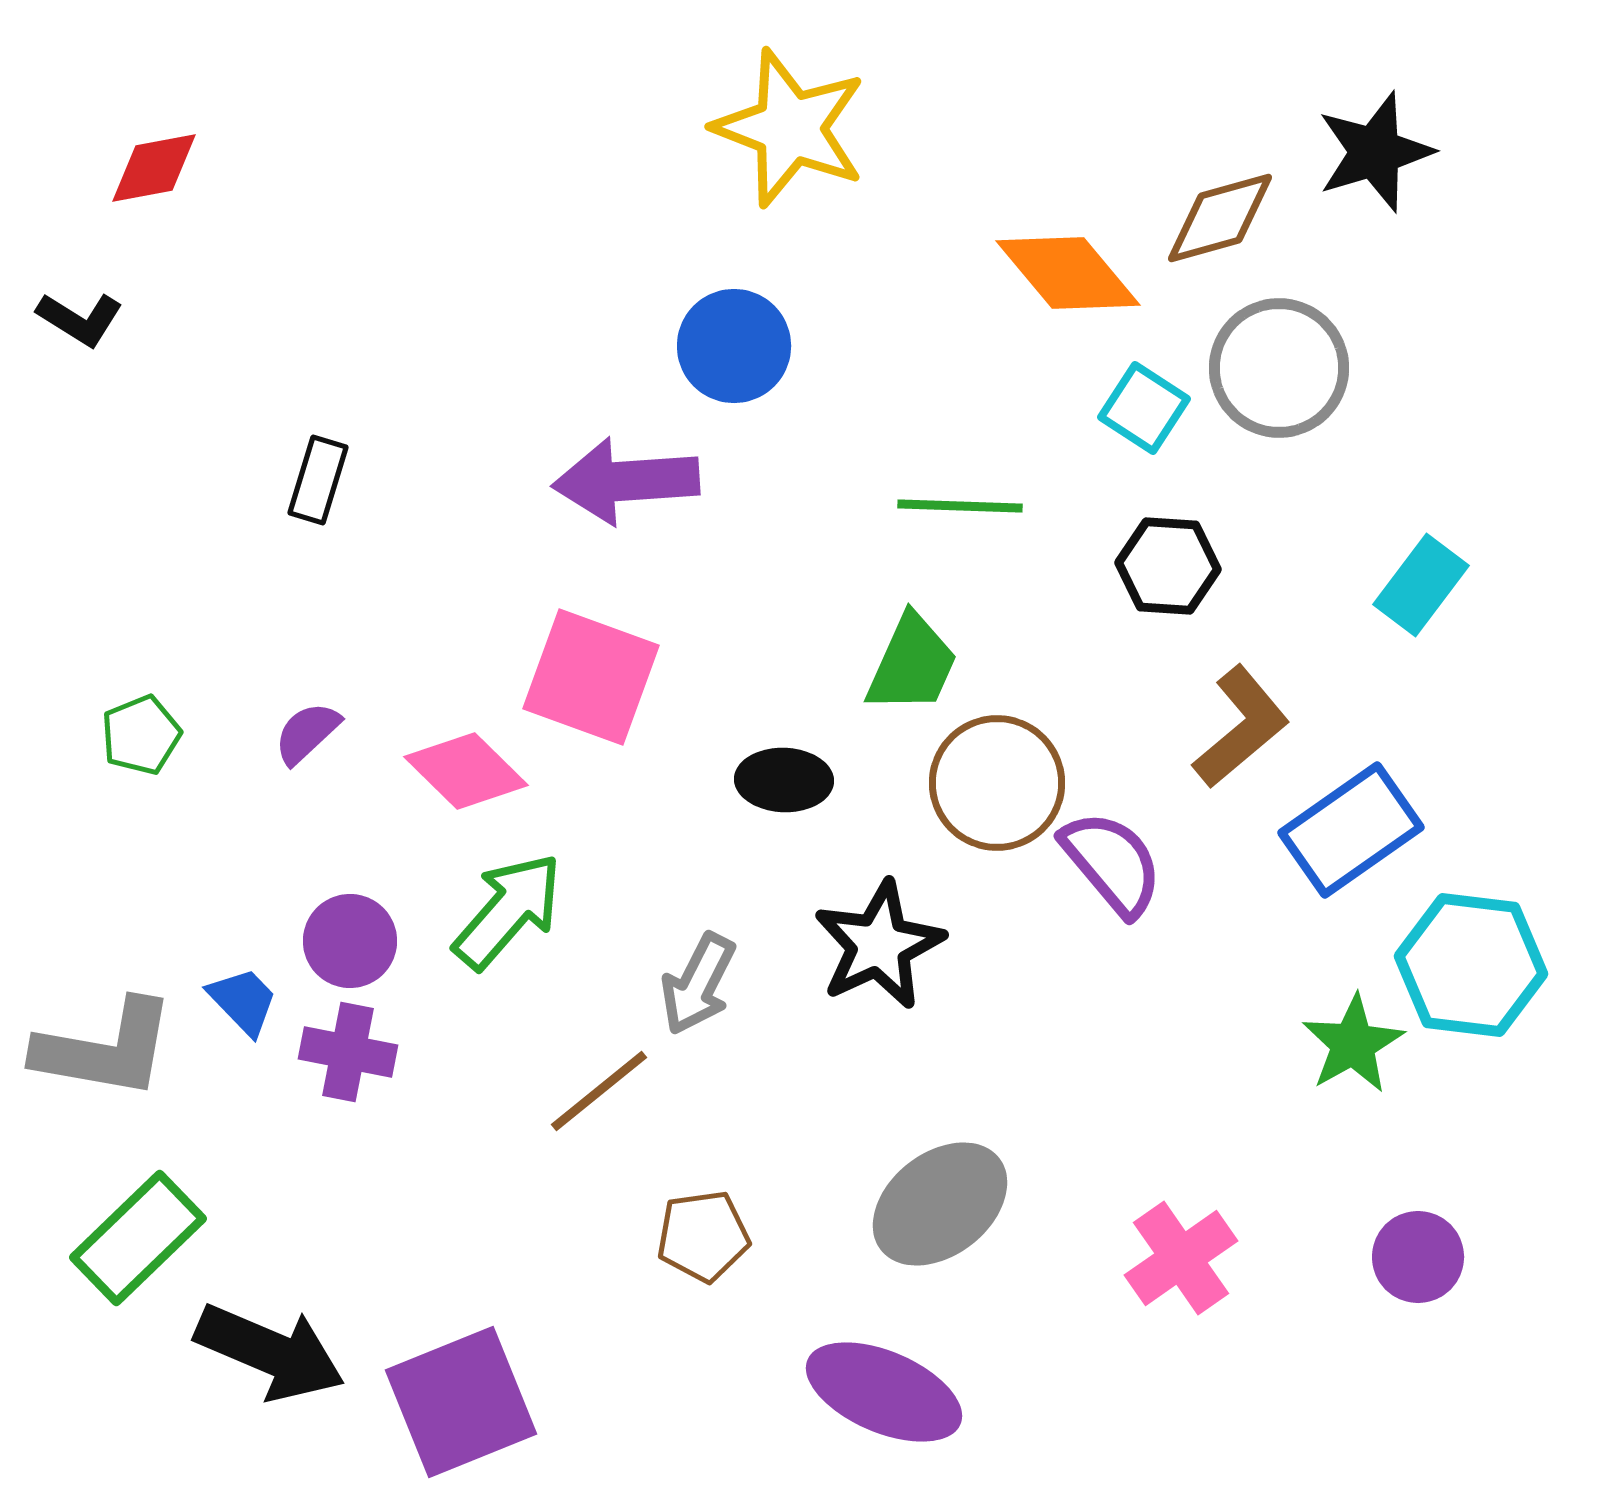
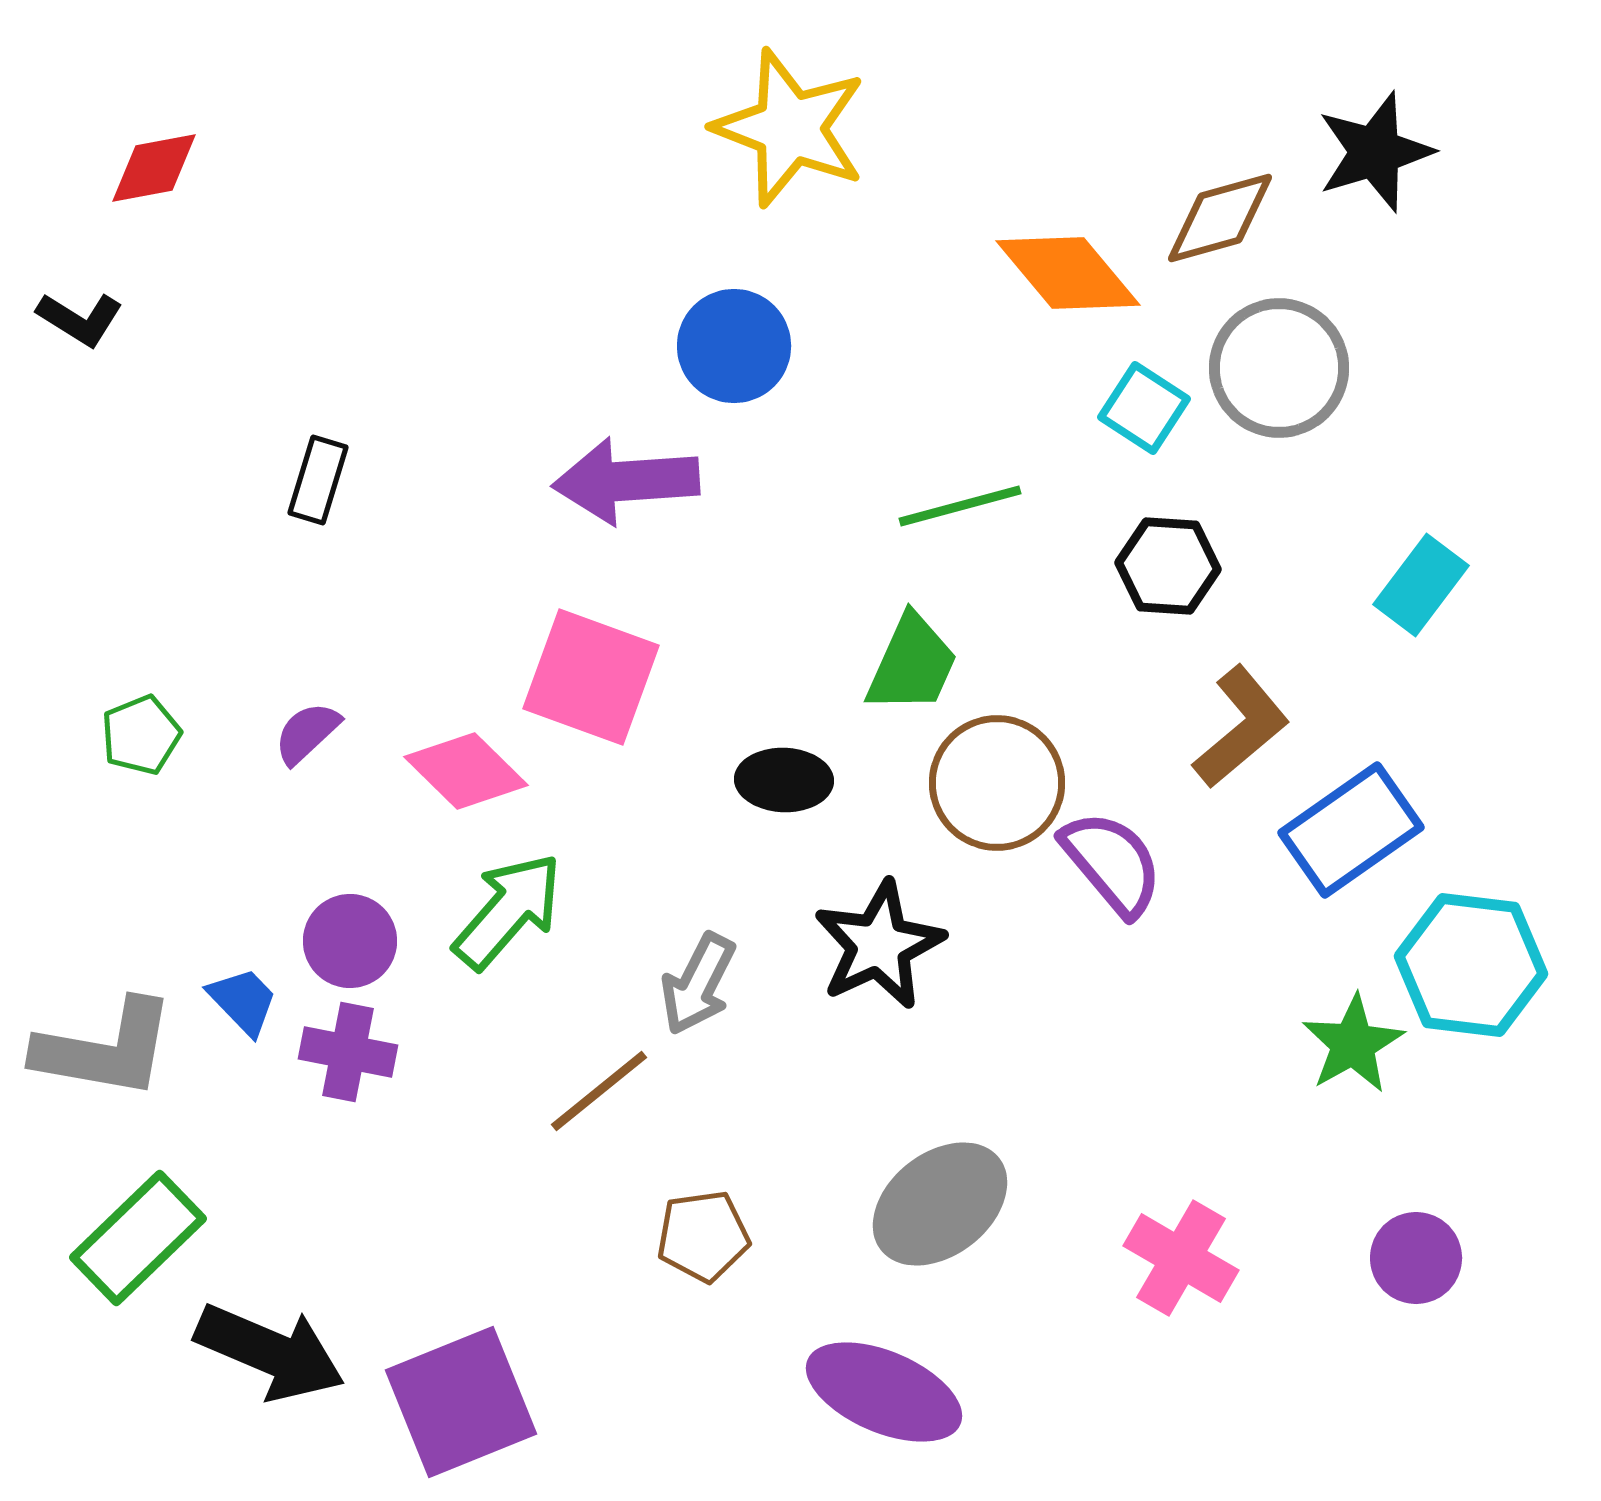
green line at (960, 506): rotated 17 degrees counterclockwise
purple circle at (1418, 1257): moved 2 px left, 1 px down
pink cross at (1181, 1258): rotated 25 degrees counterclockwise
